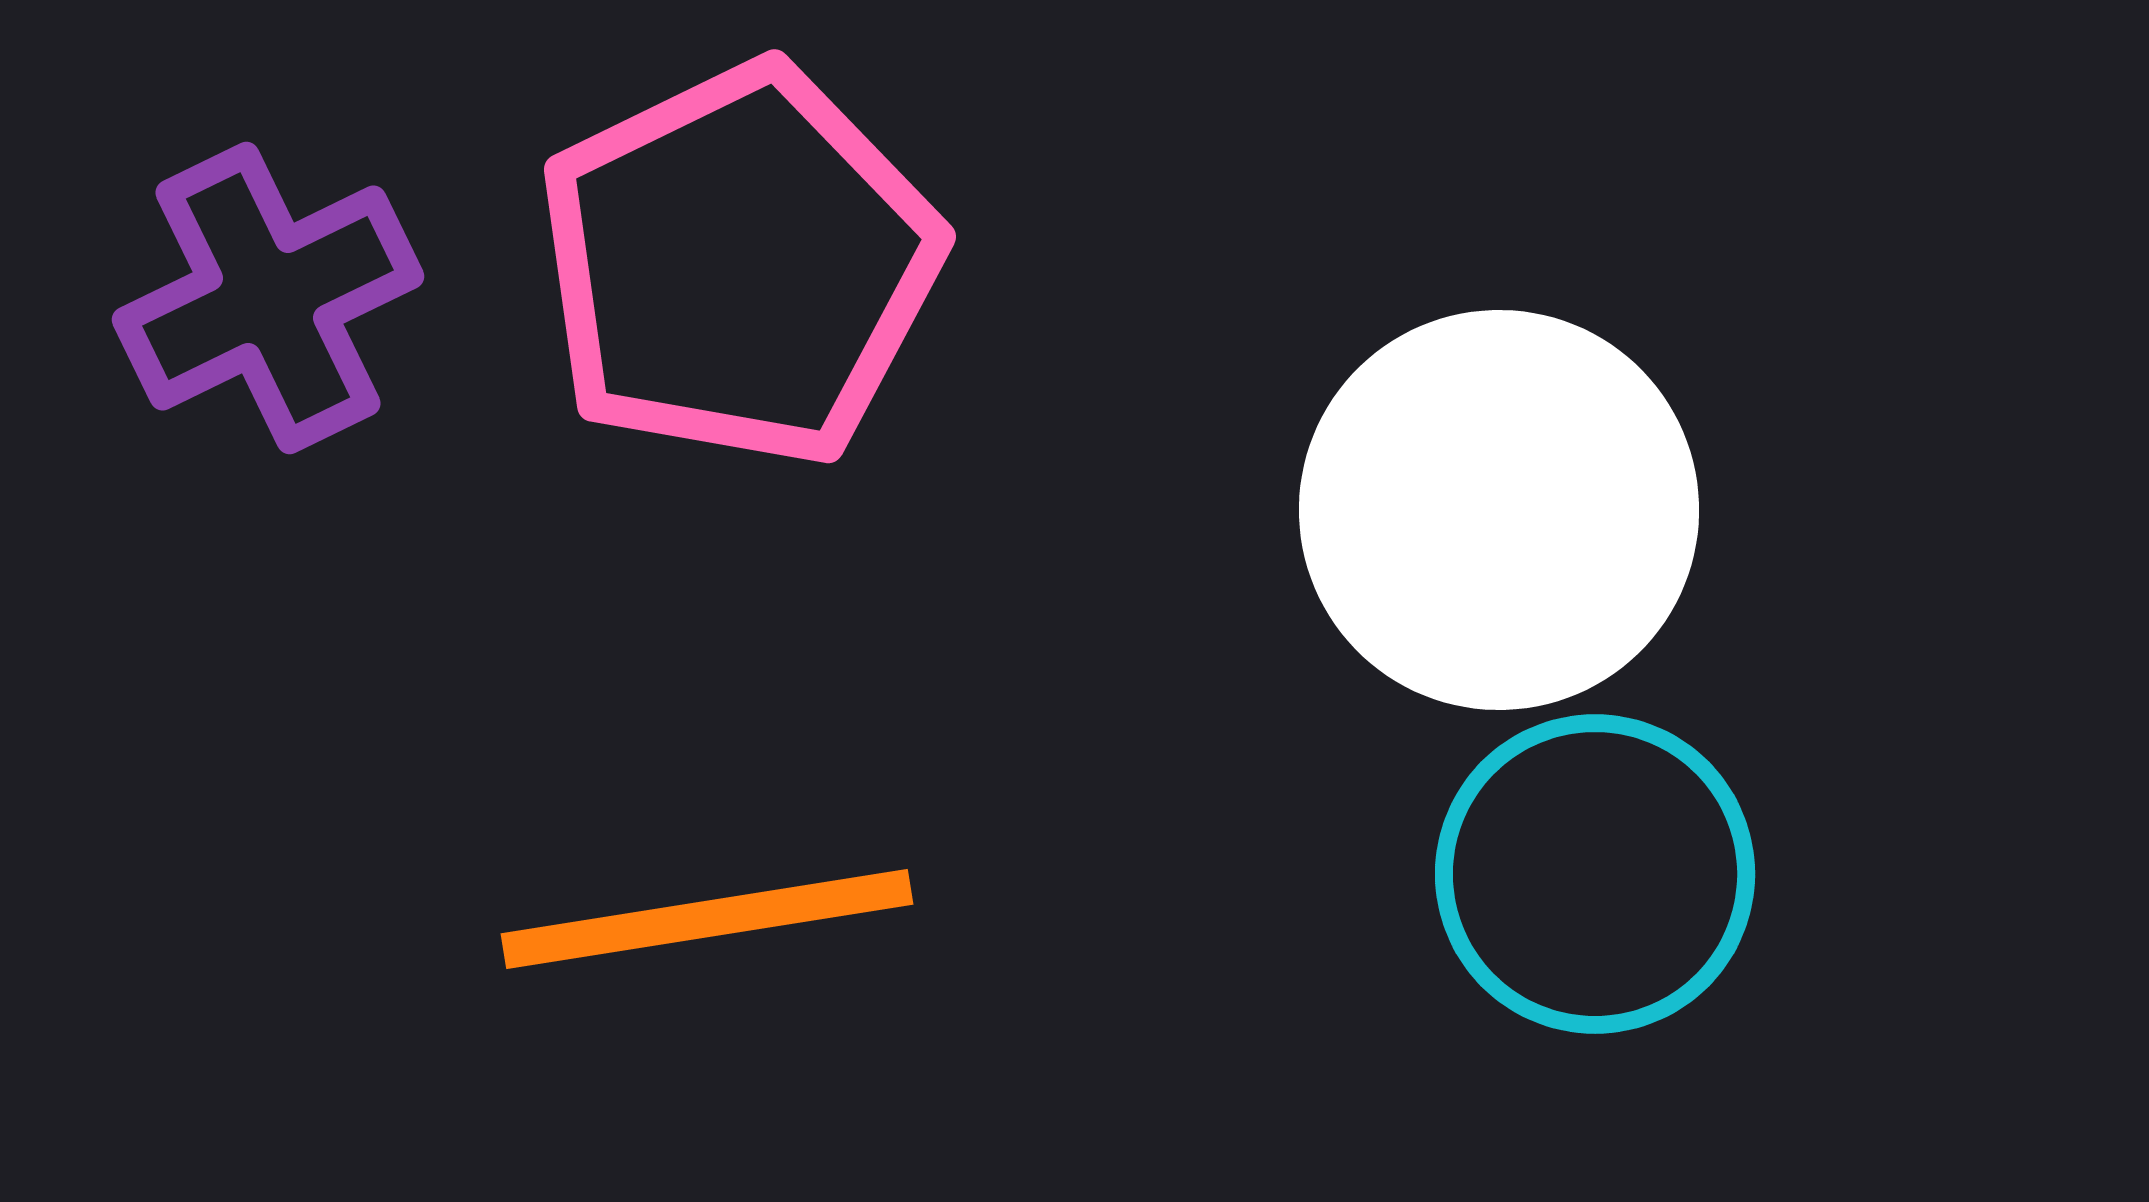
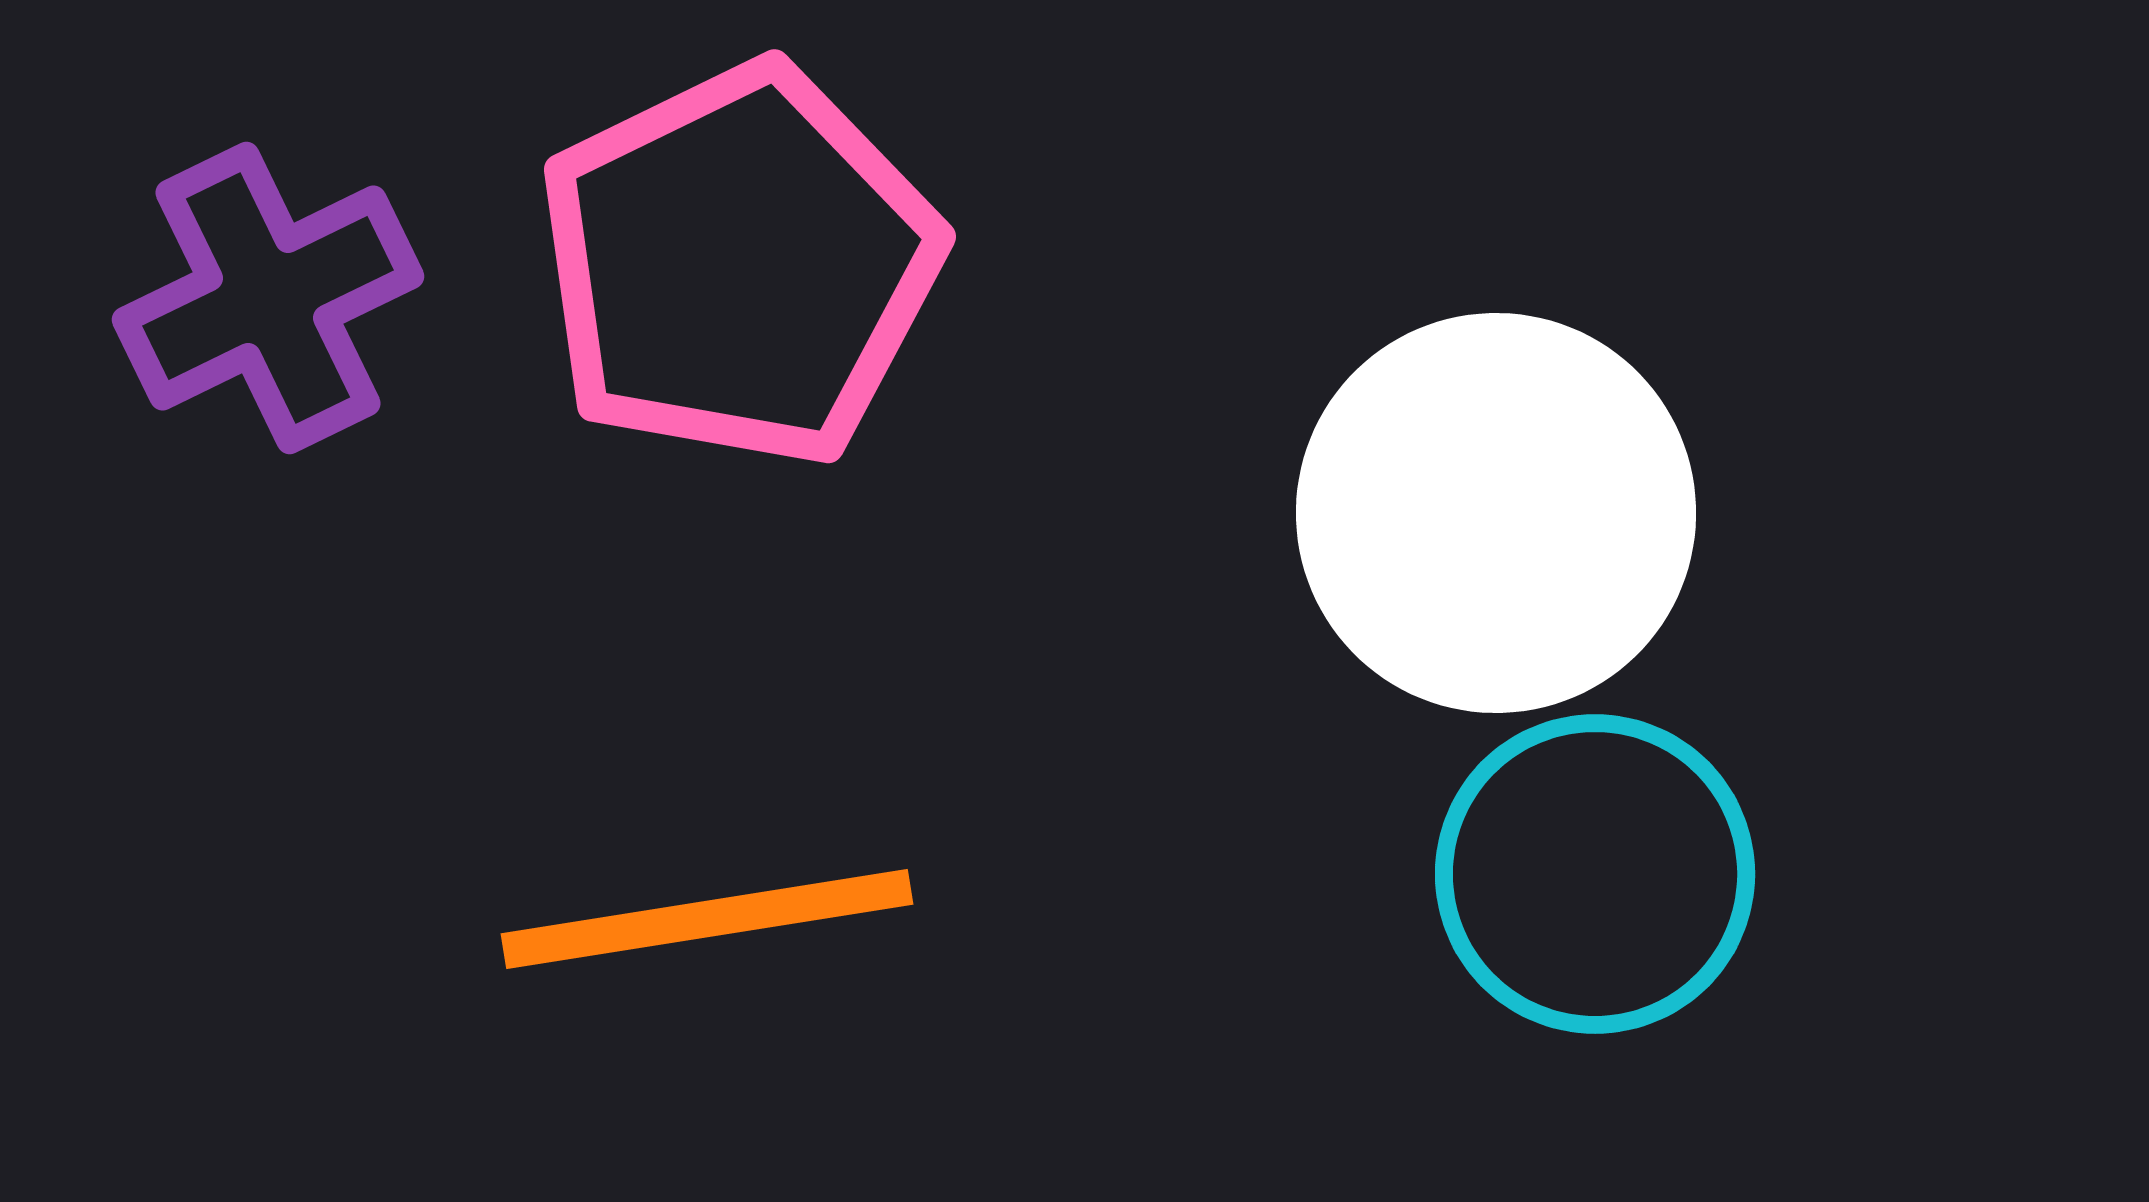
white circle: moved 3 px left, 3 px down
